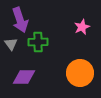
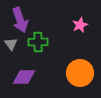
pink star: moved 2 px left, 2 px up
